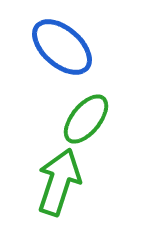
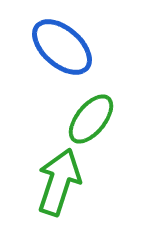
green ellipse: moved 5 px right
